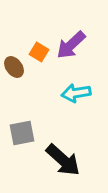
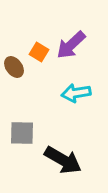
gray square: rotated 12 degrees clockwise
black arrow: rotated 12 degrees counterclockwise
